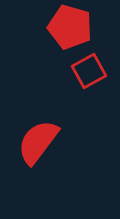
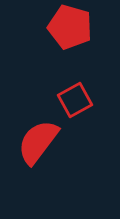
red square: moved 14 px left, 29 px down
